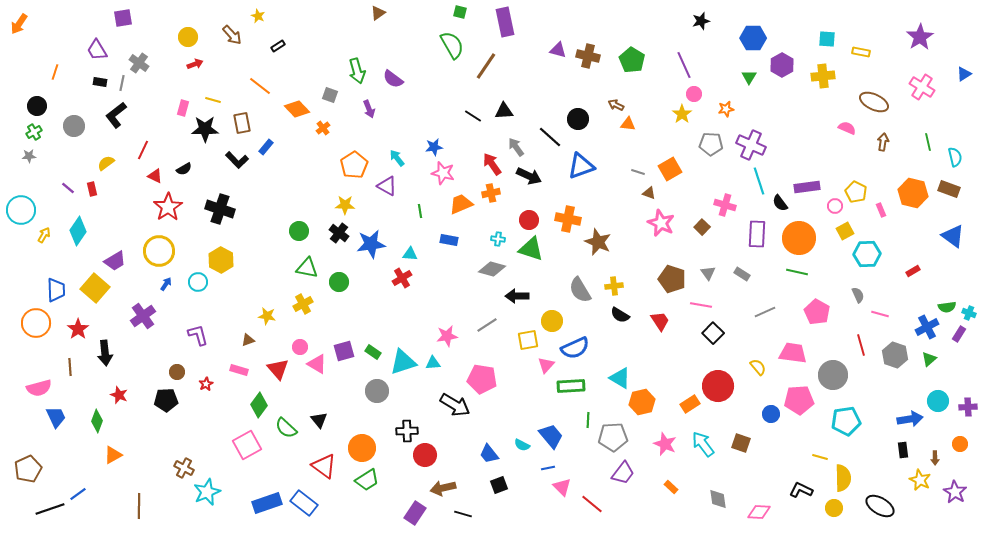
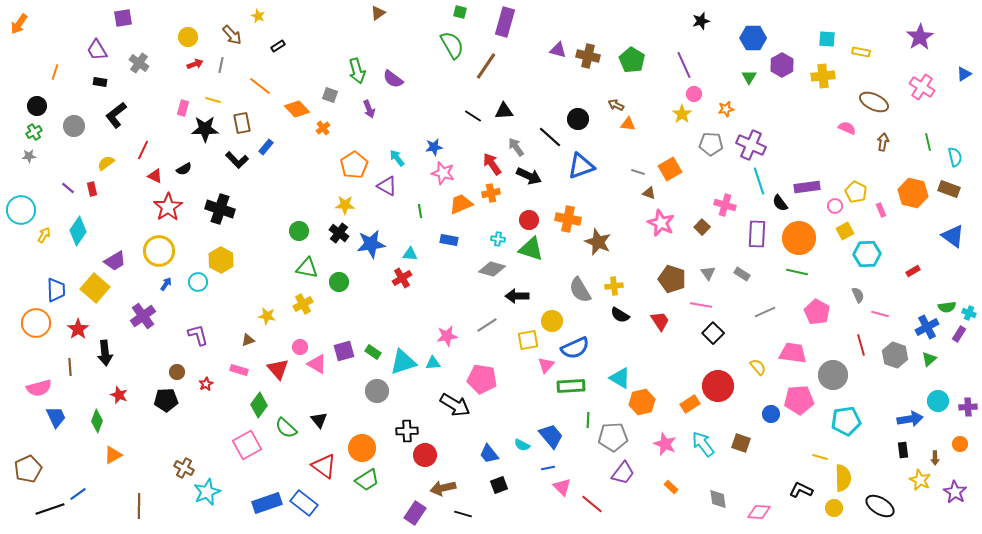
purple rectangle at (505, 22): rotated 28 degrees clockwise
gray line at (122, 83): moved 99 px right, 18 px up
